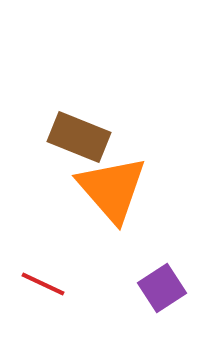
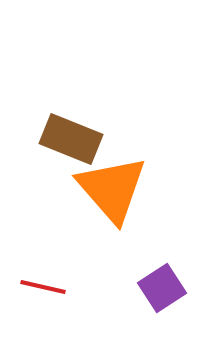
brown rectangle: moved 8 px left, 2 px down
red line: moved 3 px down; rotated 12 degrees counterclockwise
